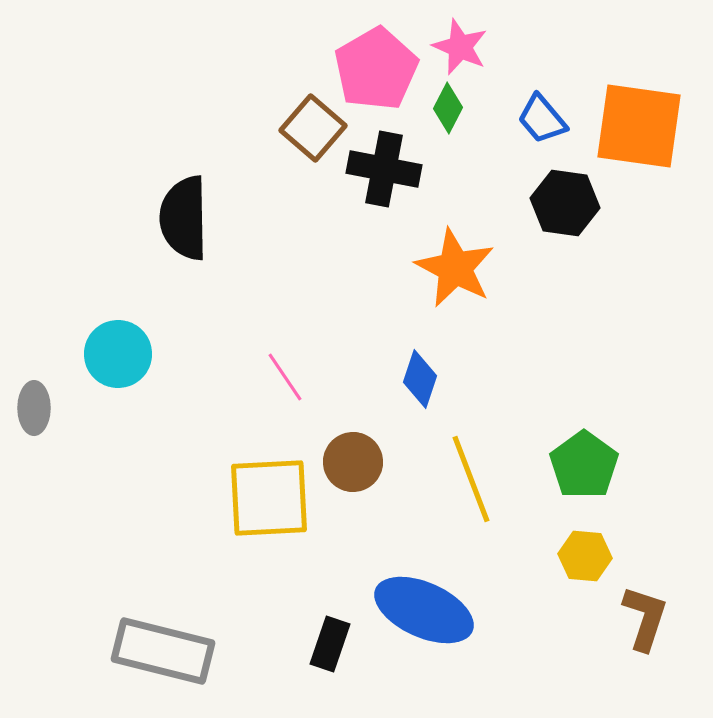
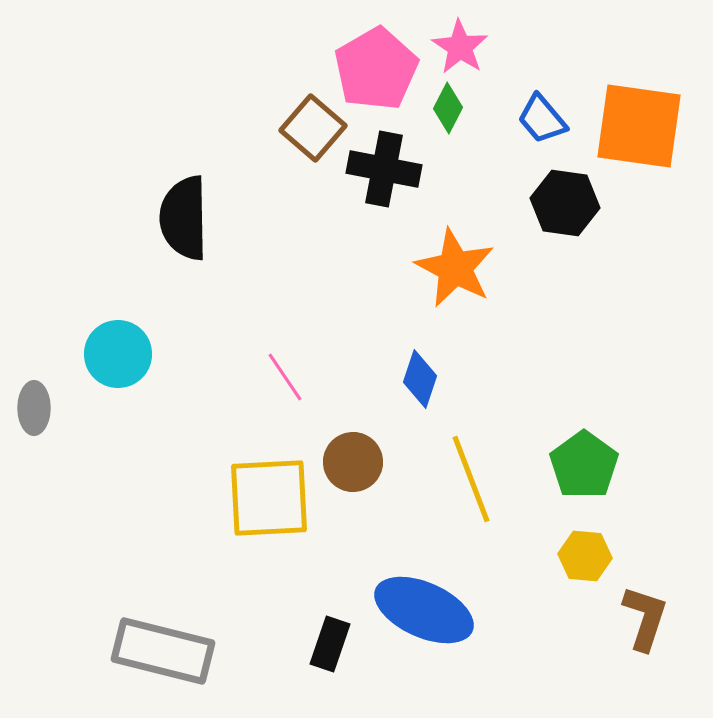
pink star: rotated 10 degrees clockwise
